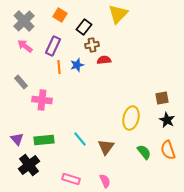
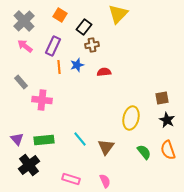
red semicircle: moved 12 px down
